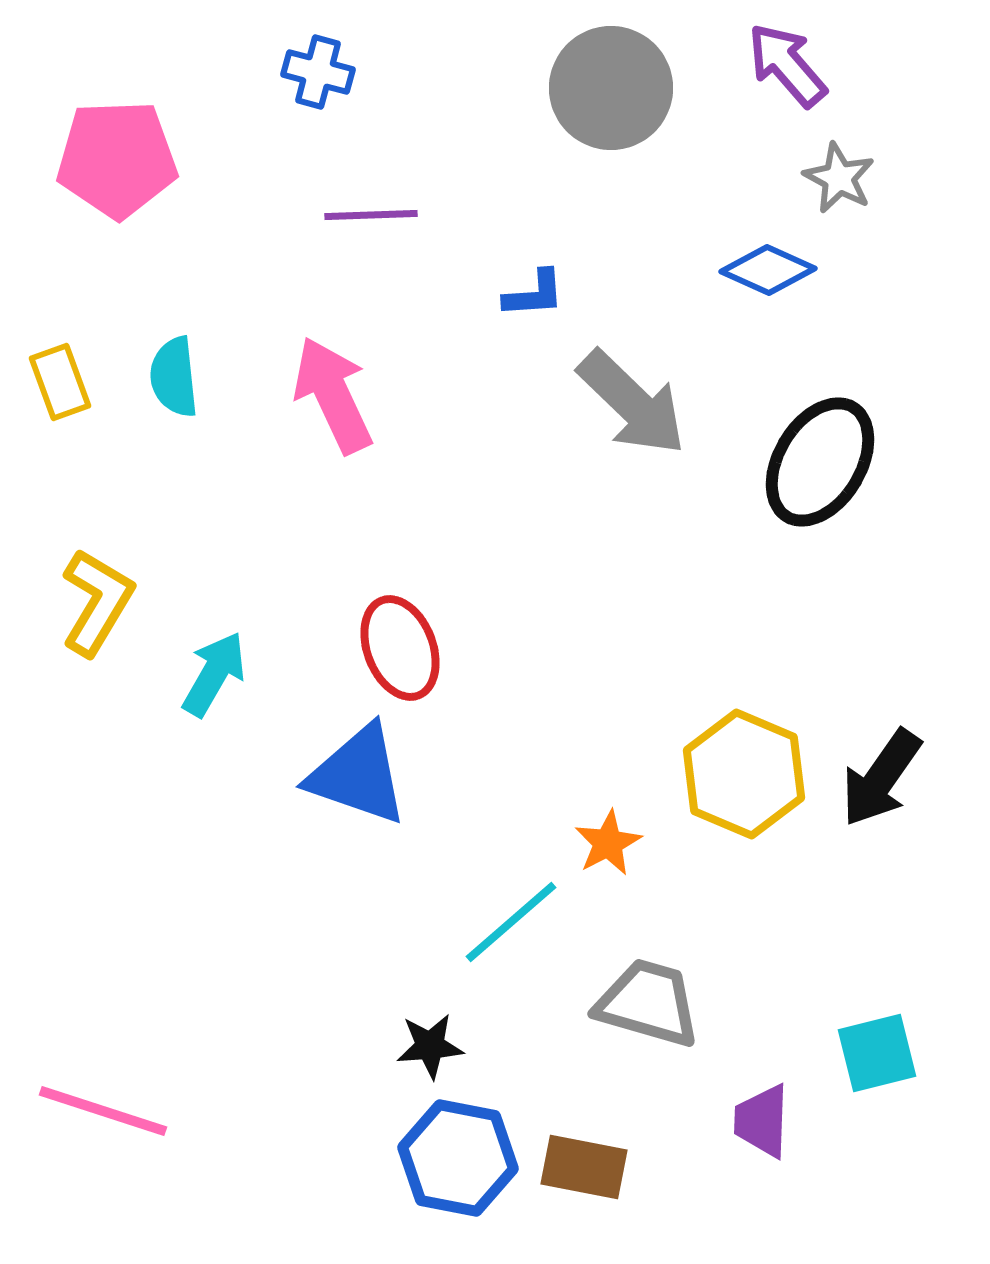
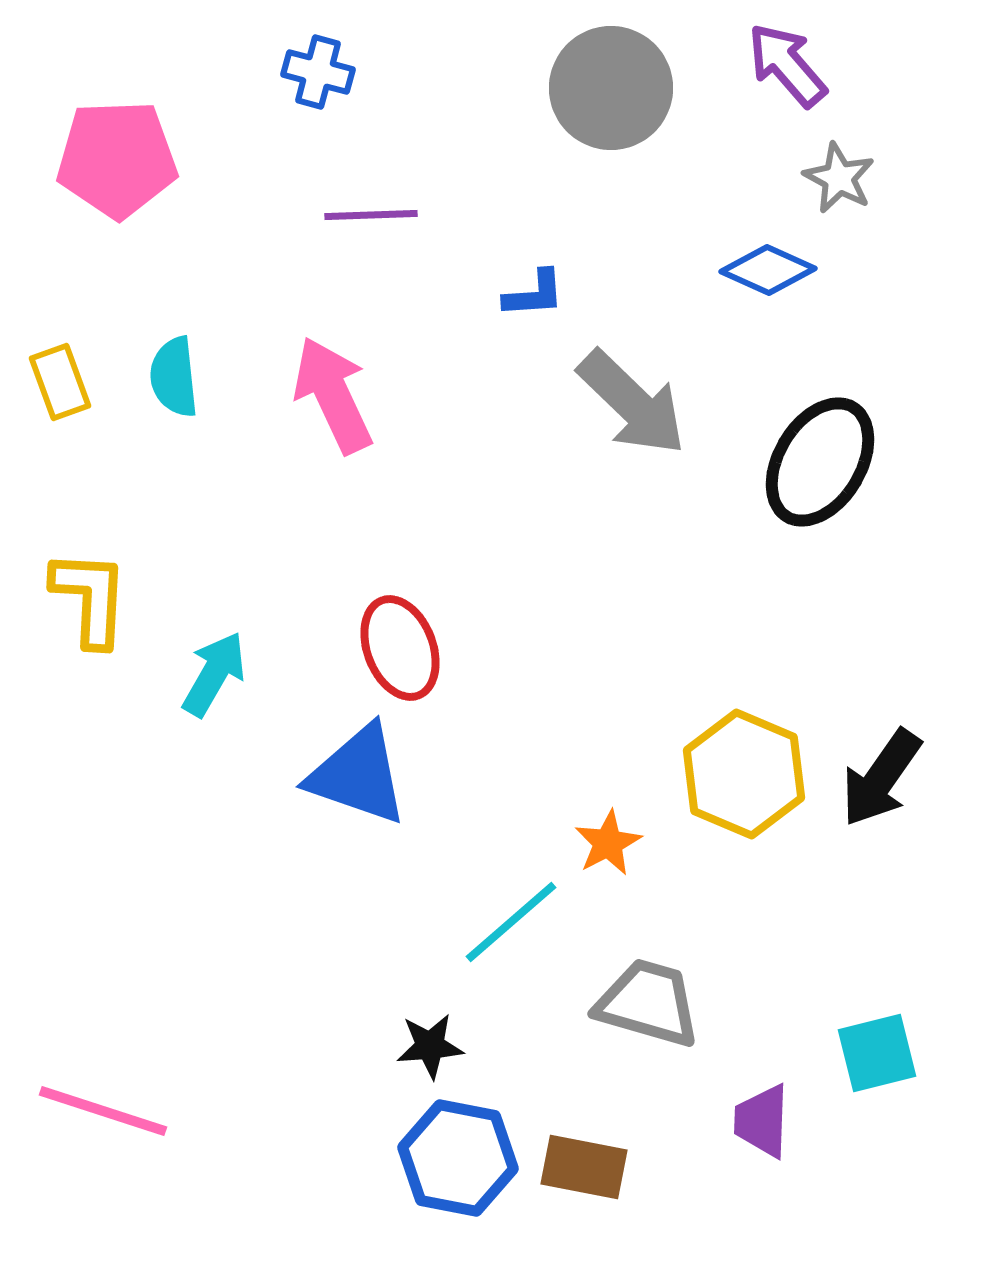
yellow L-shape: moved 7 px left, 4 px up; rotated 28 degrees counterclockwise
